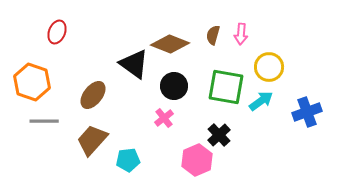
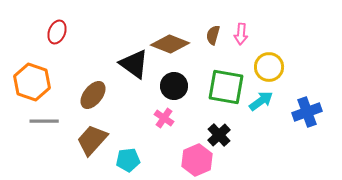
pink cross: rotated 18 degrees counterclockwise
